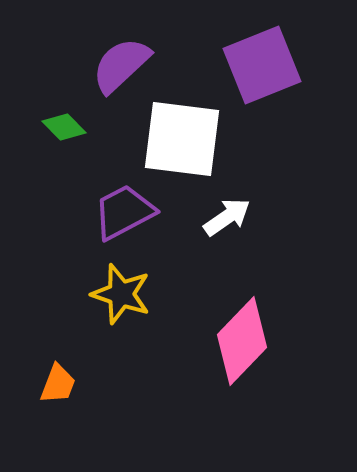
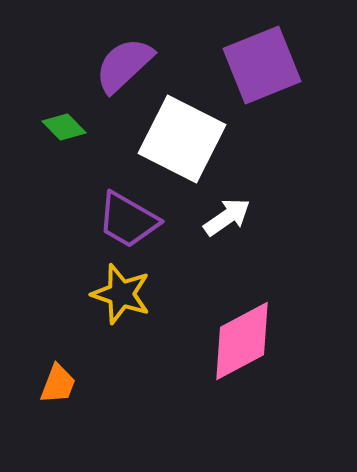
purple semicircle: moved 3 px right
white square: rotated 20 degrees clockwise
purple trapezoid: moved 4 px right, 8 px down; rotated 122 degrees counterclockwise
pink diamond: rotated 18 degrees clockwise
